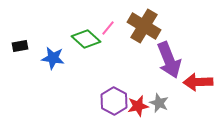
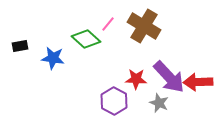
pink line: moved 4 px up
purple arrow: moved 17 px down; rotated 21 degrees counterclockwise
red star: moved 2 px left, 27 px up; rotated 15 degrees clockwise
